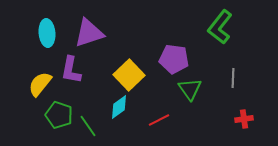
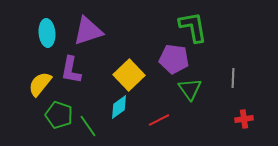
green L-shape: moved 27 px left; rotated 132 degrees clockwise
purple triangle: moved 1 px left, 2 px up
